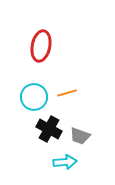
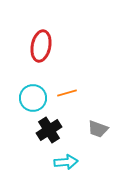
cyan circle: moved 1 px left, 1 px down
black cross: moved 1 px down; rotated 30 degrees clockwise
gray trapezoid: moved 18 px right, 7 px up
cyan arrow: moved 1 px right
